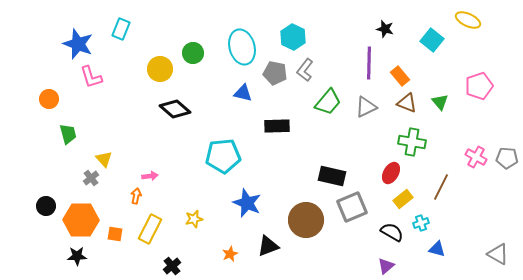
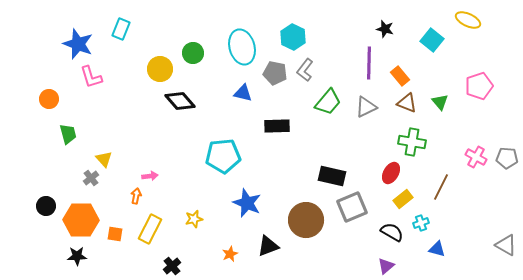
black diamond at (175, 109): moved 5 px right, 8 px up; rotated 8 degrees clockwise
gray triangle at (498, 254): moved 8 px right, 9 px up
